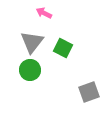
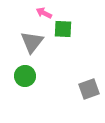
green square: moved 19 px up; rotated 24 degrees counterclockwise
green circle: moved 5 px left, 6 px down
gray square: moved 3 px up
